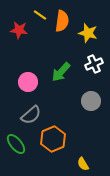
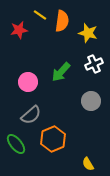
red star: rotated 18 degrees counterclockwise
yellow semicircle: moved 5 px right
